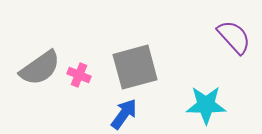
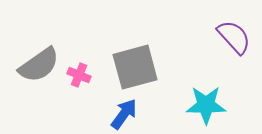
gray semicircle: moved 1 px left, 3 px up
